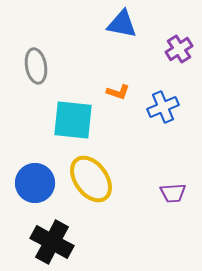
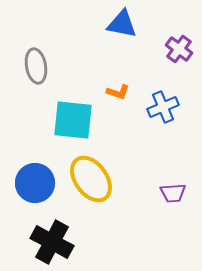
purple cross: rotated 20 degrees counterclockwise
